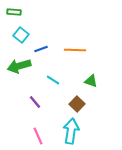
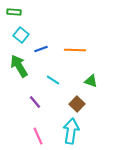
green arrow: rotated 75 degrees clockwise
